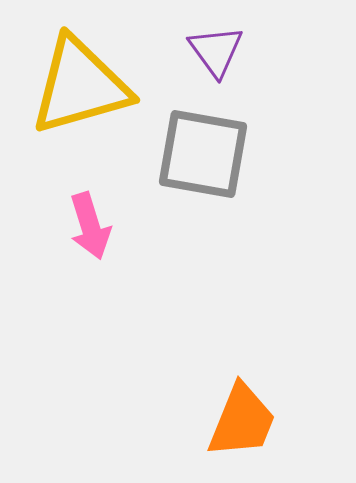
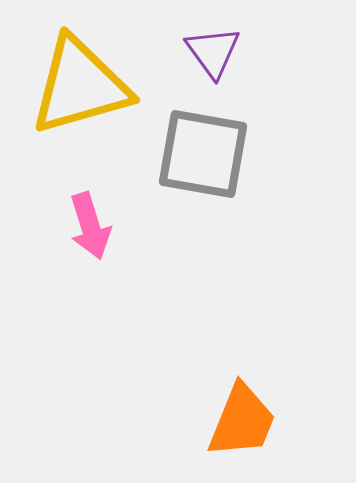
purple triangle: moved 3 px left, 1 px down
